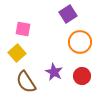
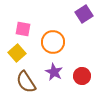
purple square: moved 16 px right
orange circle: moved 27 px left
